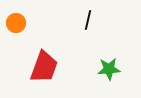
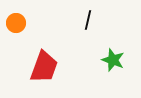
green star: moved 4 px right, 9 px up; rotated 25 degrees clockwise
